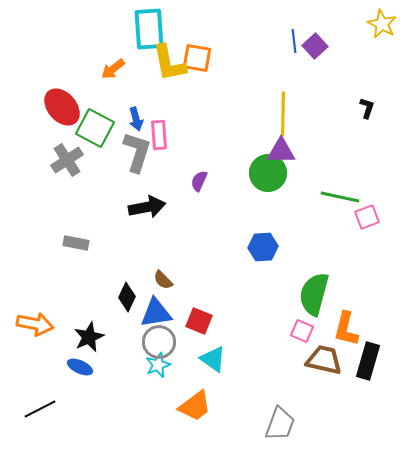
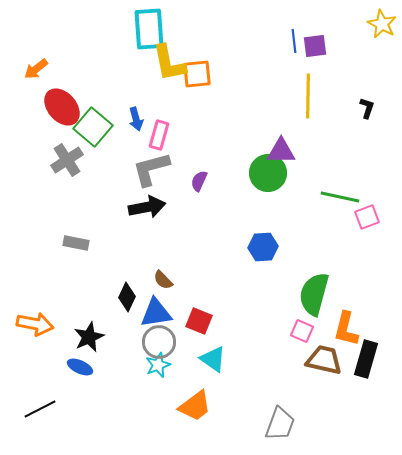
purple square at (315, 46): rotated 35 degrees clockwise
orange square at (197, 58): moved 16 px down; rotated 16 degrees counterclockwise
orange arrow at (113, 69): moved 77 px left
yellow line at (283, 114): moved 25 px right, 18 px up
green square at (95, 128): moved 2 px left, 1 px up; rotated 12 degrees clockwise
pink rectangle at (159, 135): rotated 20 degrees clockwise
gray L-shape at (137, 152): moved 14 px right, 17 px down; rotated 123 degrees counterclockwise
black rectangle at (368, 361): moved 2 px left, 2 px up
